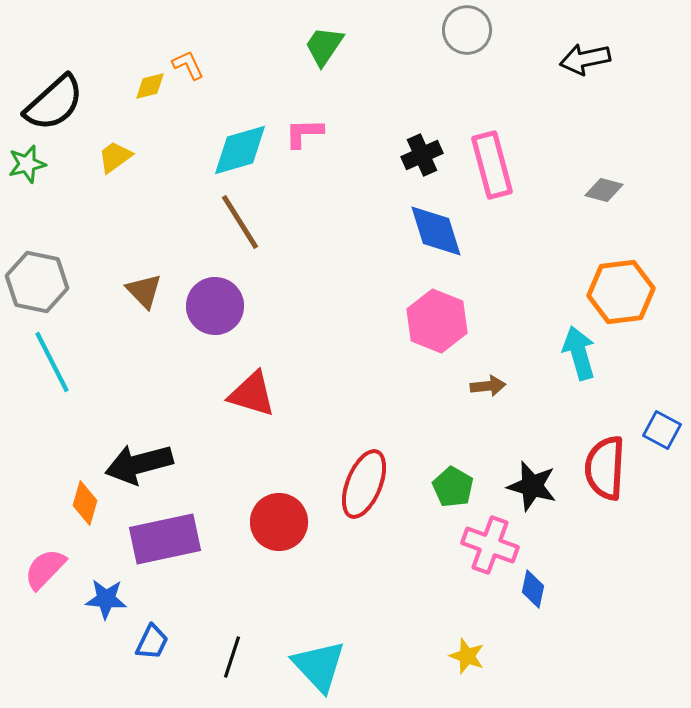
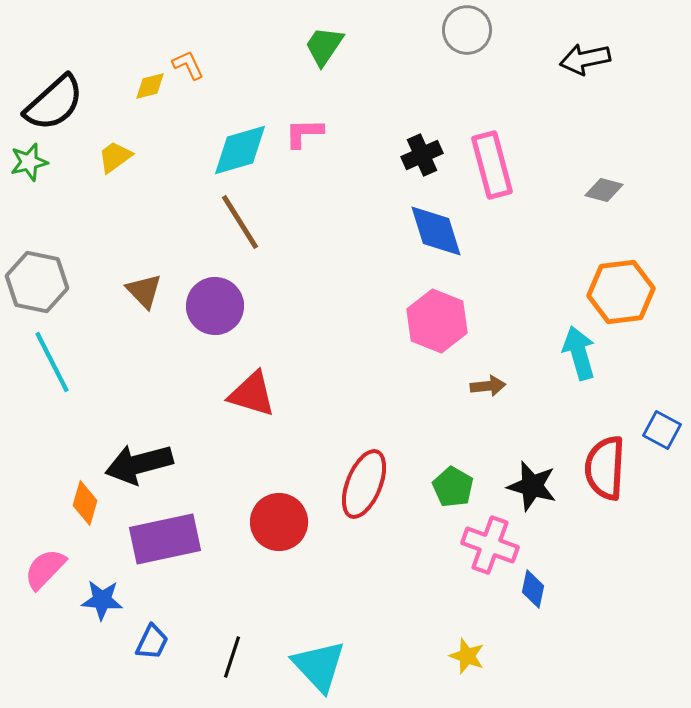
green star at (27, 164): moved 2 px right, 2 px up
blue star at (106, 599): moved 4 px left, 1 px down
